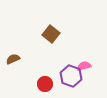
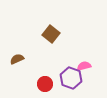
brown semicircle: moved 4 px right
purple hexagon: moved 2 px down
